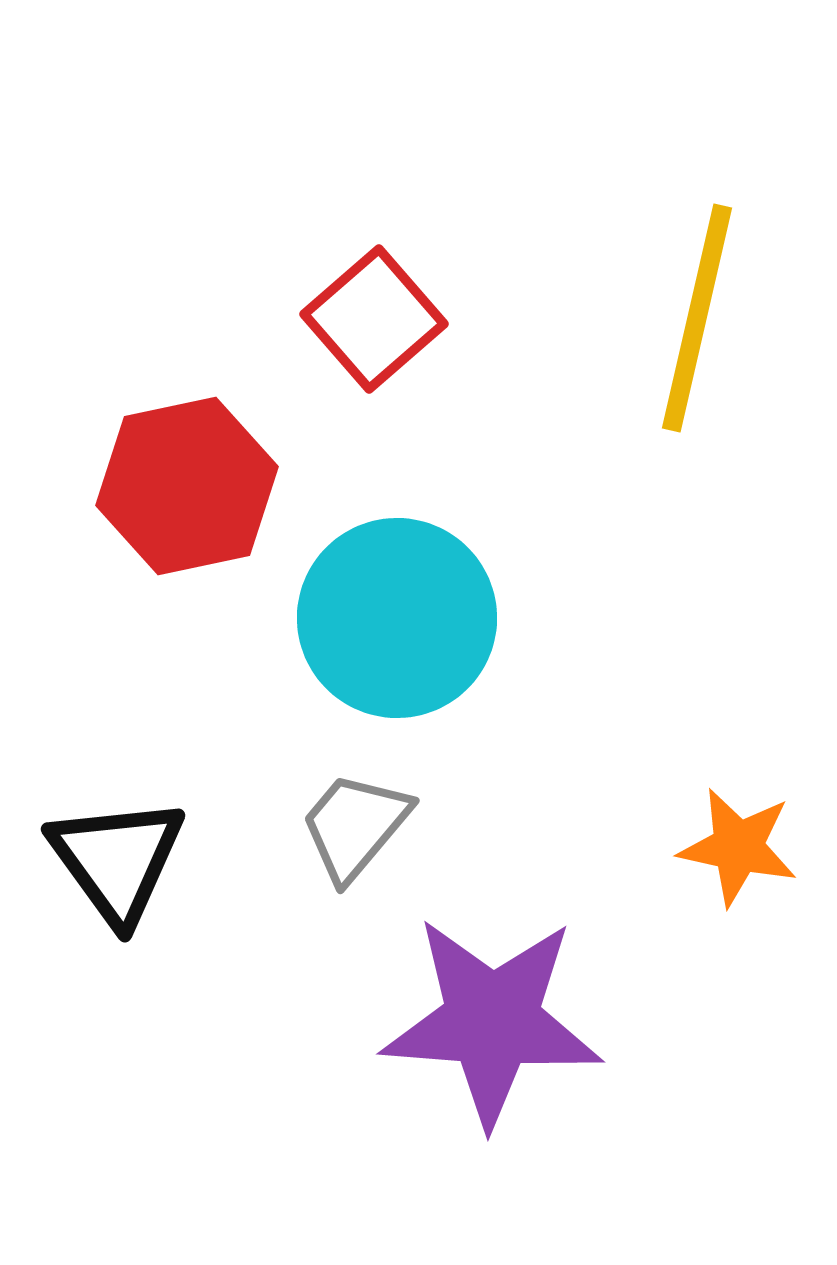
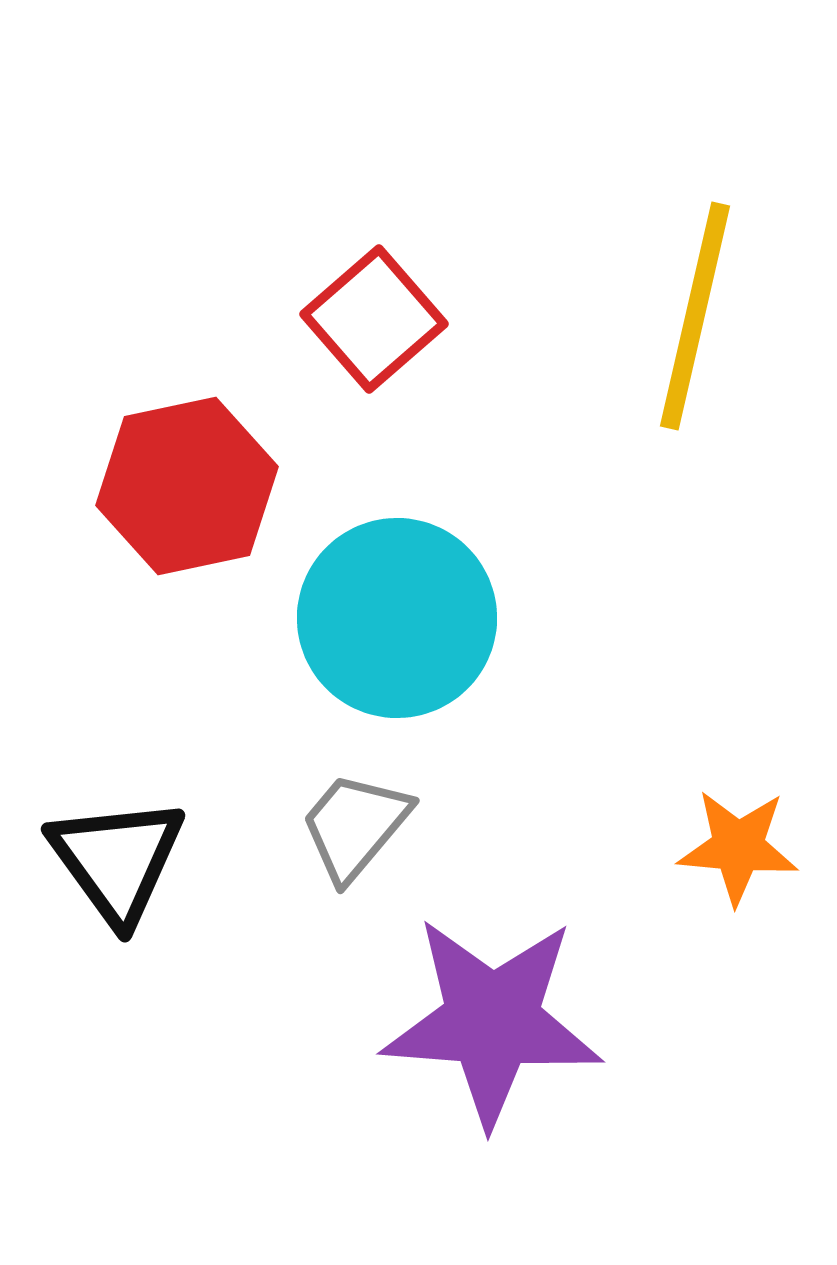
yellow line: moved 2 px left, 2 px up
orange star: rotated 7 degrees counterclockwise
